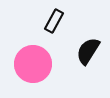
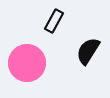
pink circle: moved 6 px left, 1 px up
